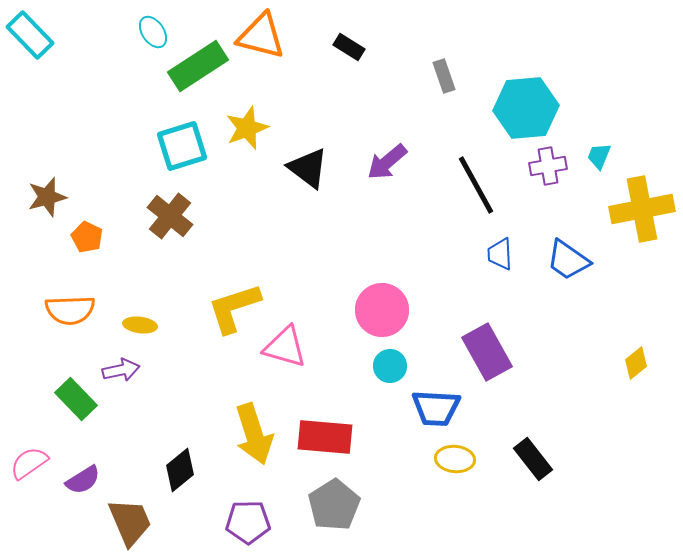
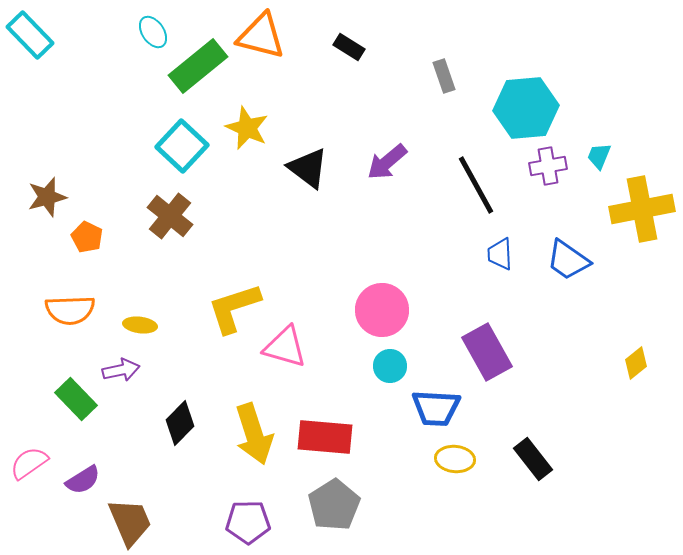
green rectangle at (198, 66): rotated 6 degrees counterclockwise
yellow star at (247, 128): rotated 27 degrees counterclockwise
cyan square at (182, 146): rotated 30 degrees counterclockwise
black diamond at (180, 470): moved 47 px up; rotated 6 degrees counterclockwise
